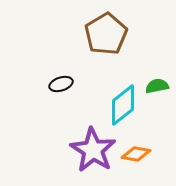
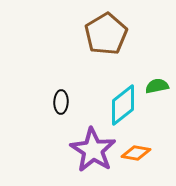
black ellipse: moved 18 px down; rotated 70 degrees counterclockwise
orange diamond: moved 1 px up
